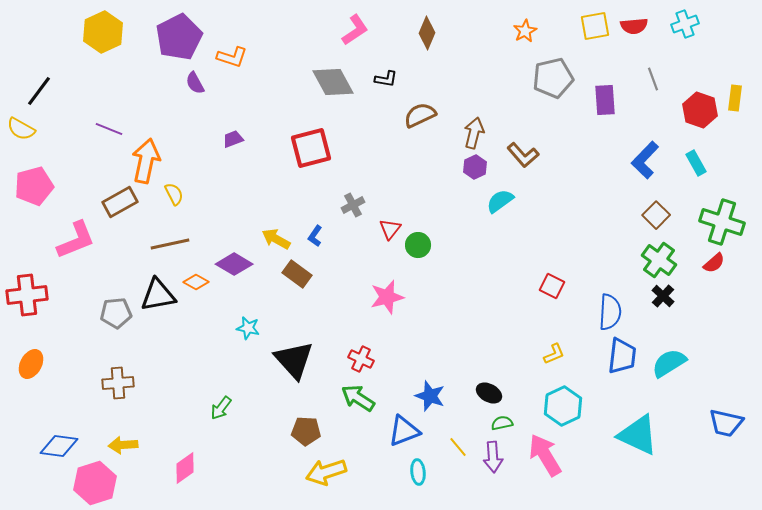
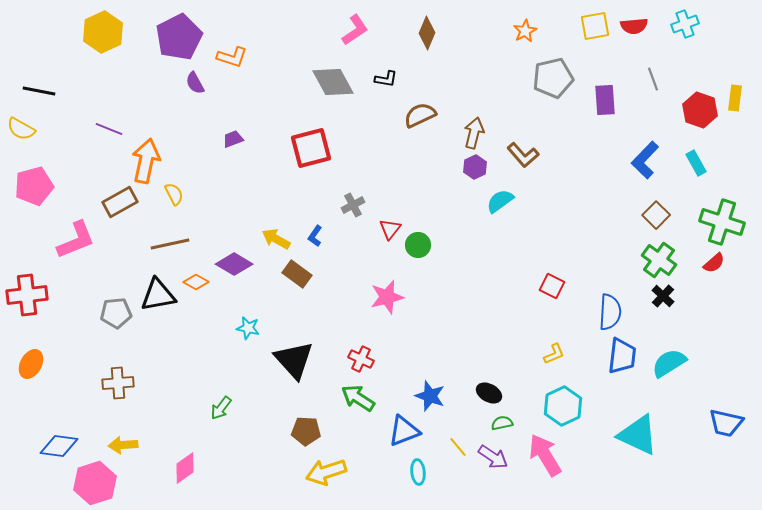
black line at (39, 91): rotated 64 degrees clockwise
purple arrow at (493, 457): rotated 52 degrees counterclockwise
